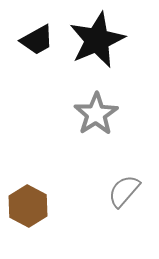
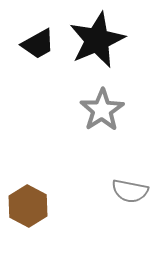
black trapezoid: moved 1 px right, 4 px down
gray star: moved 6 px right, 4 px up
gray semicircle: moved 6 px right; rotated 120 degrees counterclockwise
